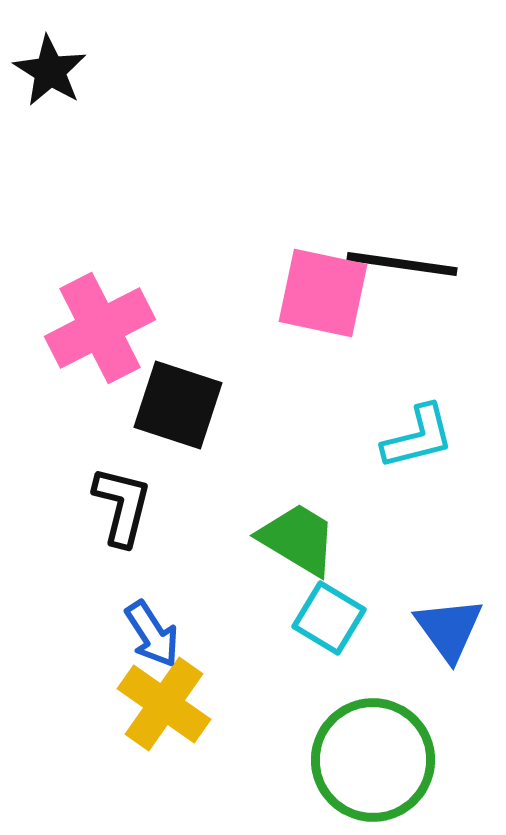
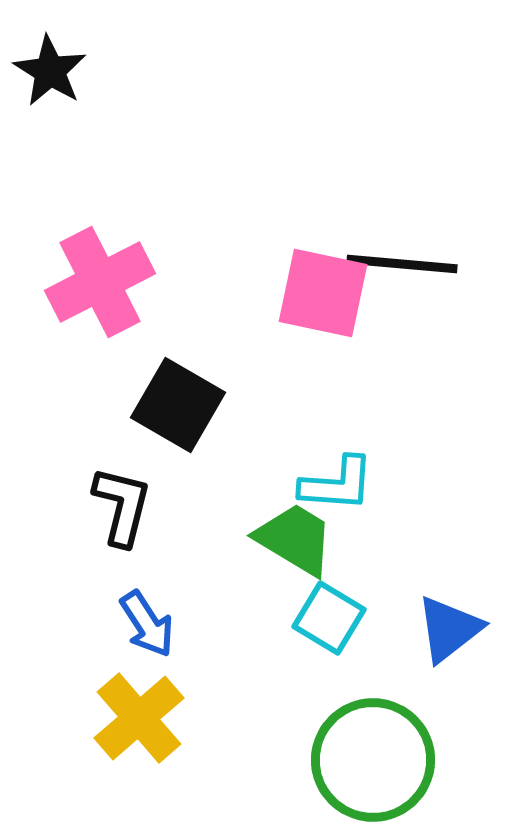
black line: rotated 3 degrees counterclockwise
pink cross: moved 46 px up
black square: rotated 12 degrees clockwise
cyan L-shape: moved 81 px left, 47 px down; rotated 18 degrees clockwise
green trapezoid: moved 3 px left
blue triangle: rotated 28 degrees clockwise
blue arrow: moved 5 px left, 10 px up
yellow cross: moved 25 px left, 14 px down; rotated 14 degrees clockwise
